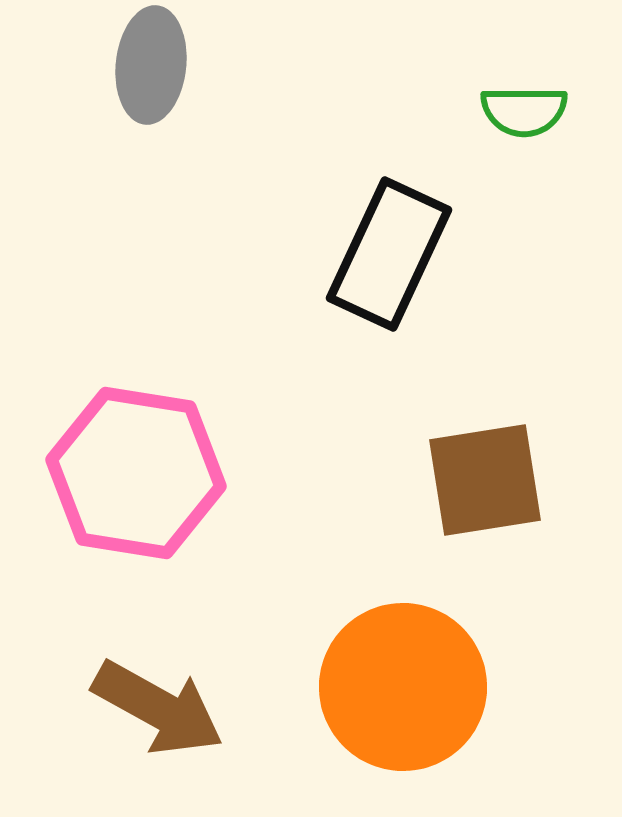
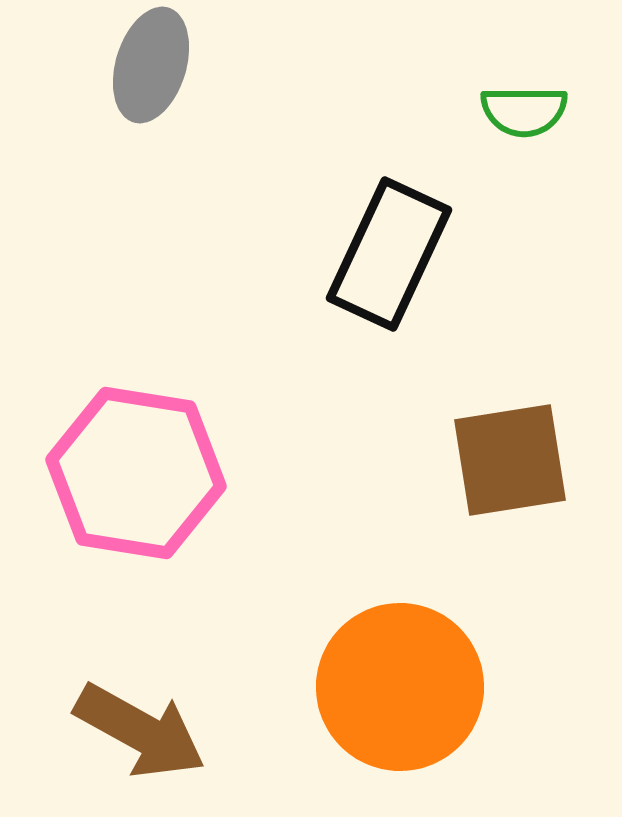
gray ellipse: rotated 11 degrees clockwise
brown square: moved 25 px right, 20 px up
orange circle: moved 3 px left
brown arrow: moved 18 px left, 23 px down
